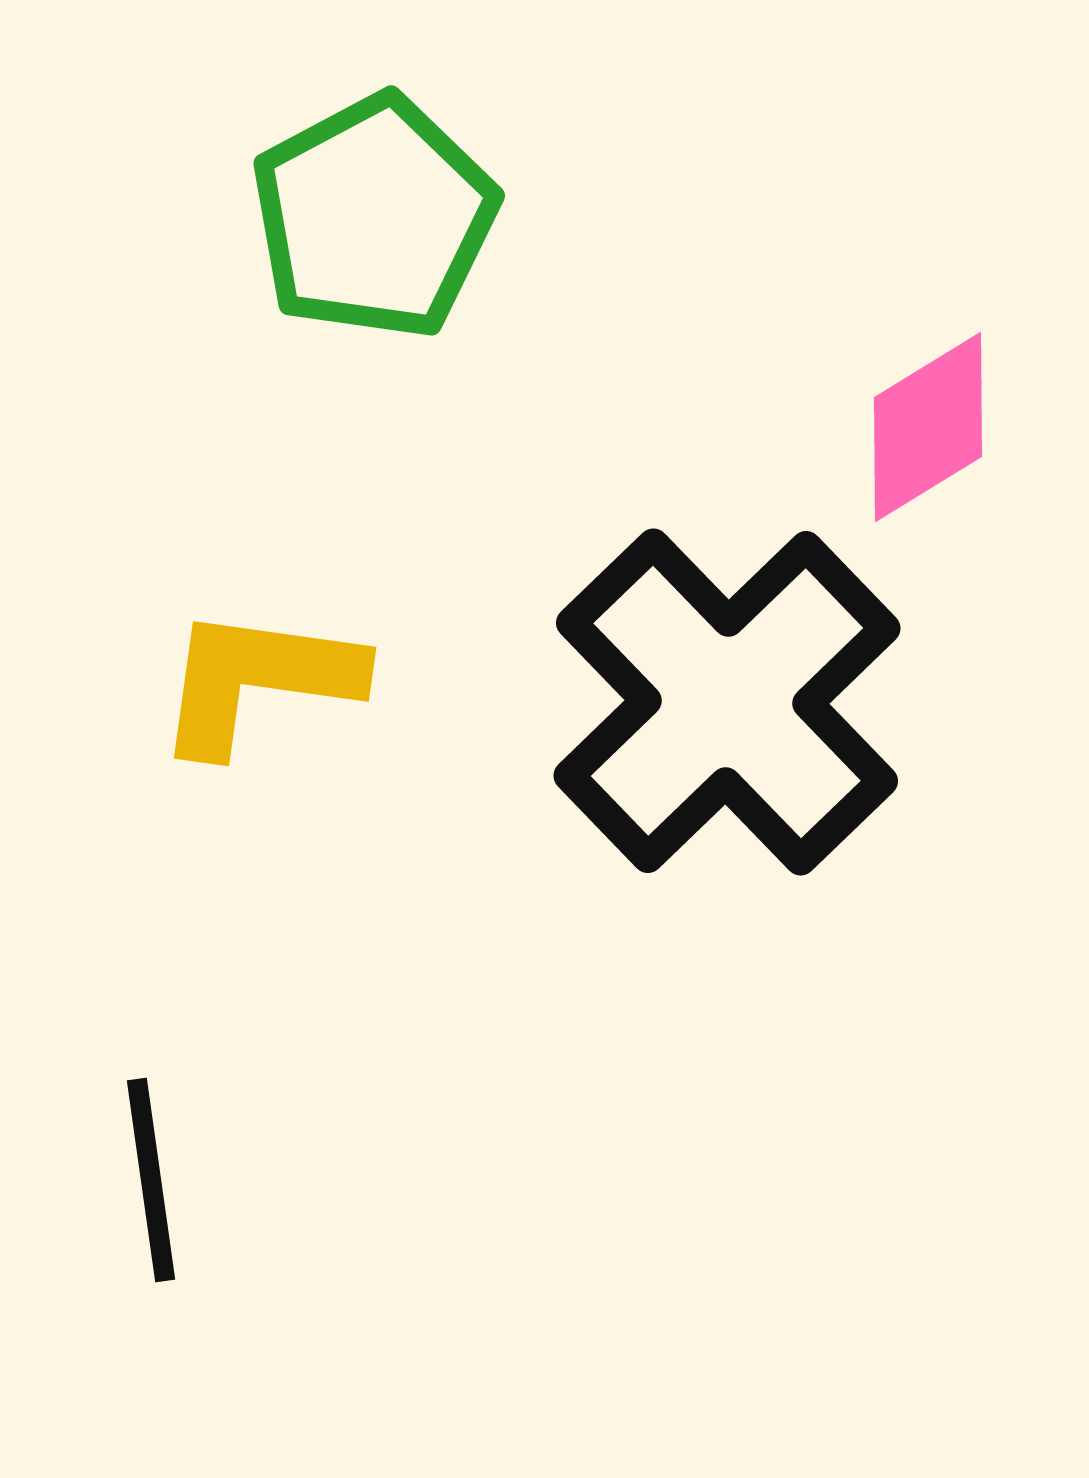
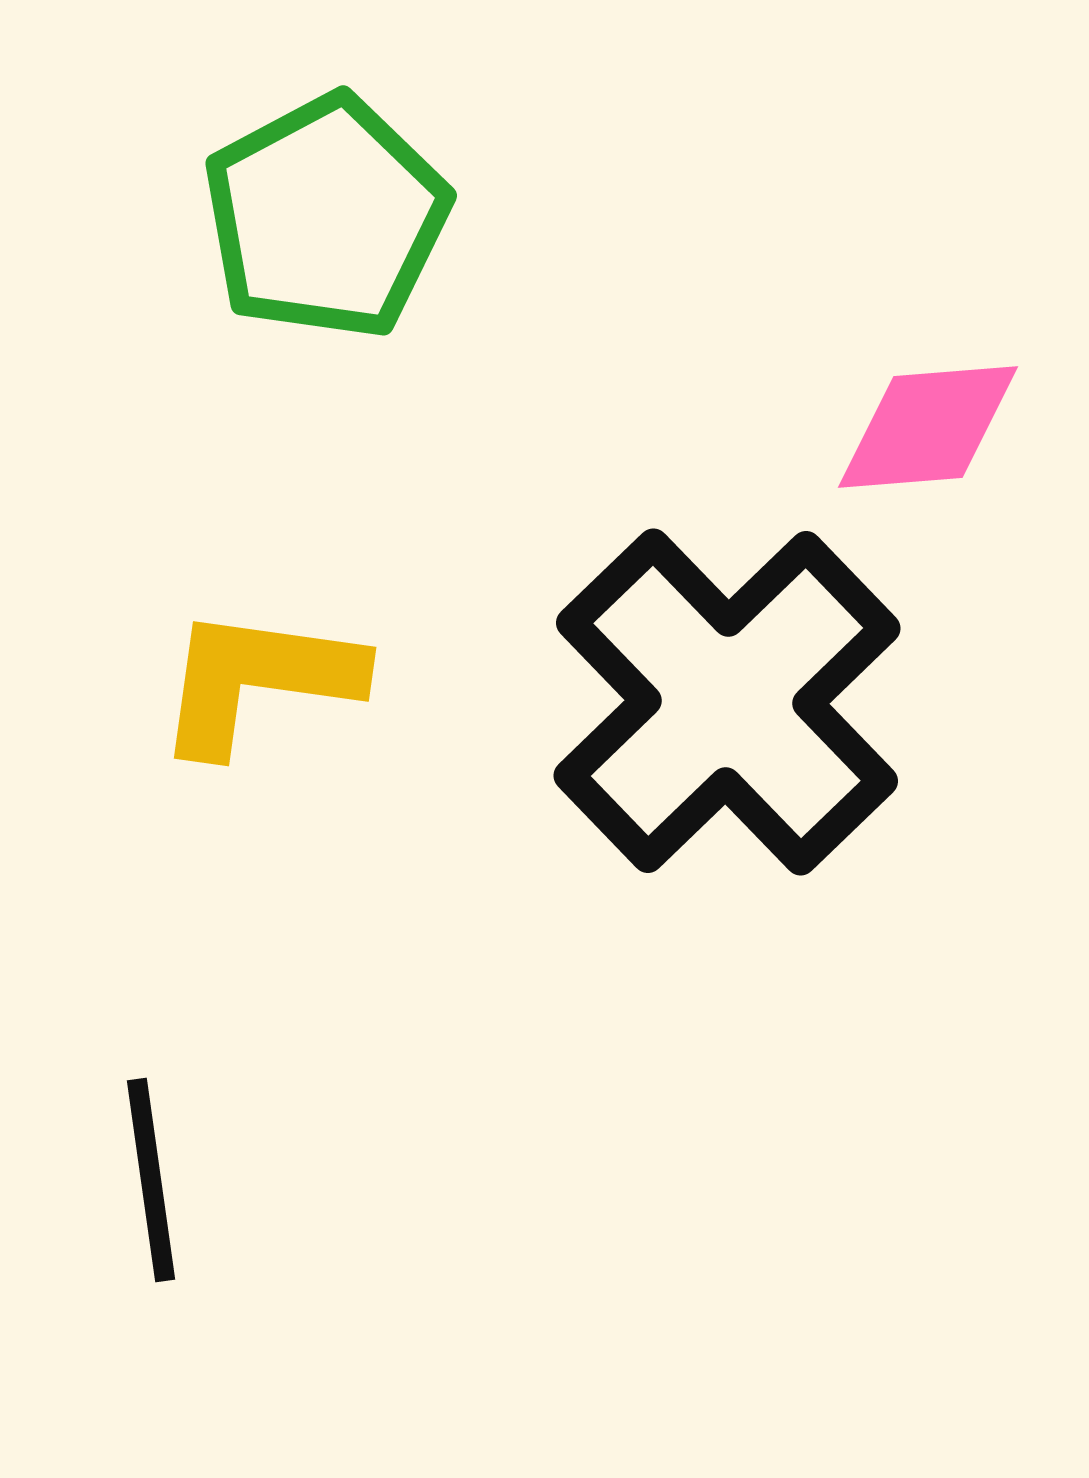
green pentagon: moved 48 px left
pink diamond: rotated 27 degrees clockwise
